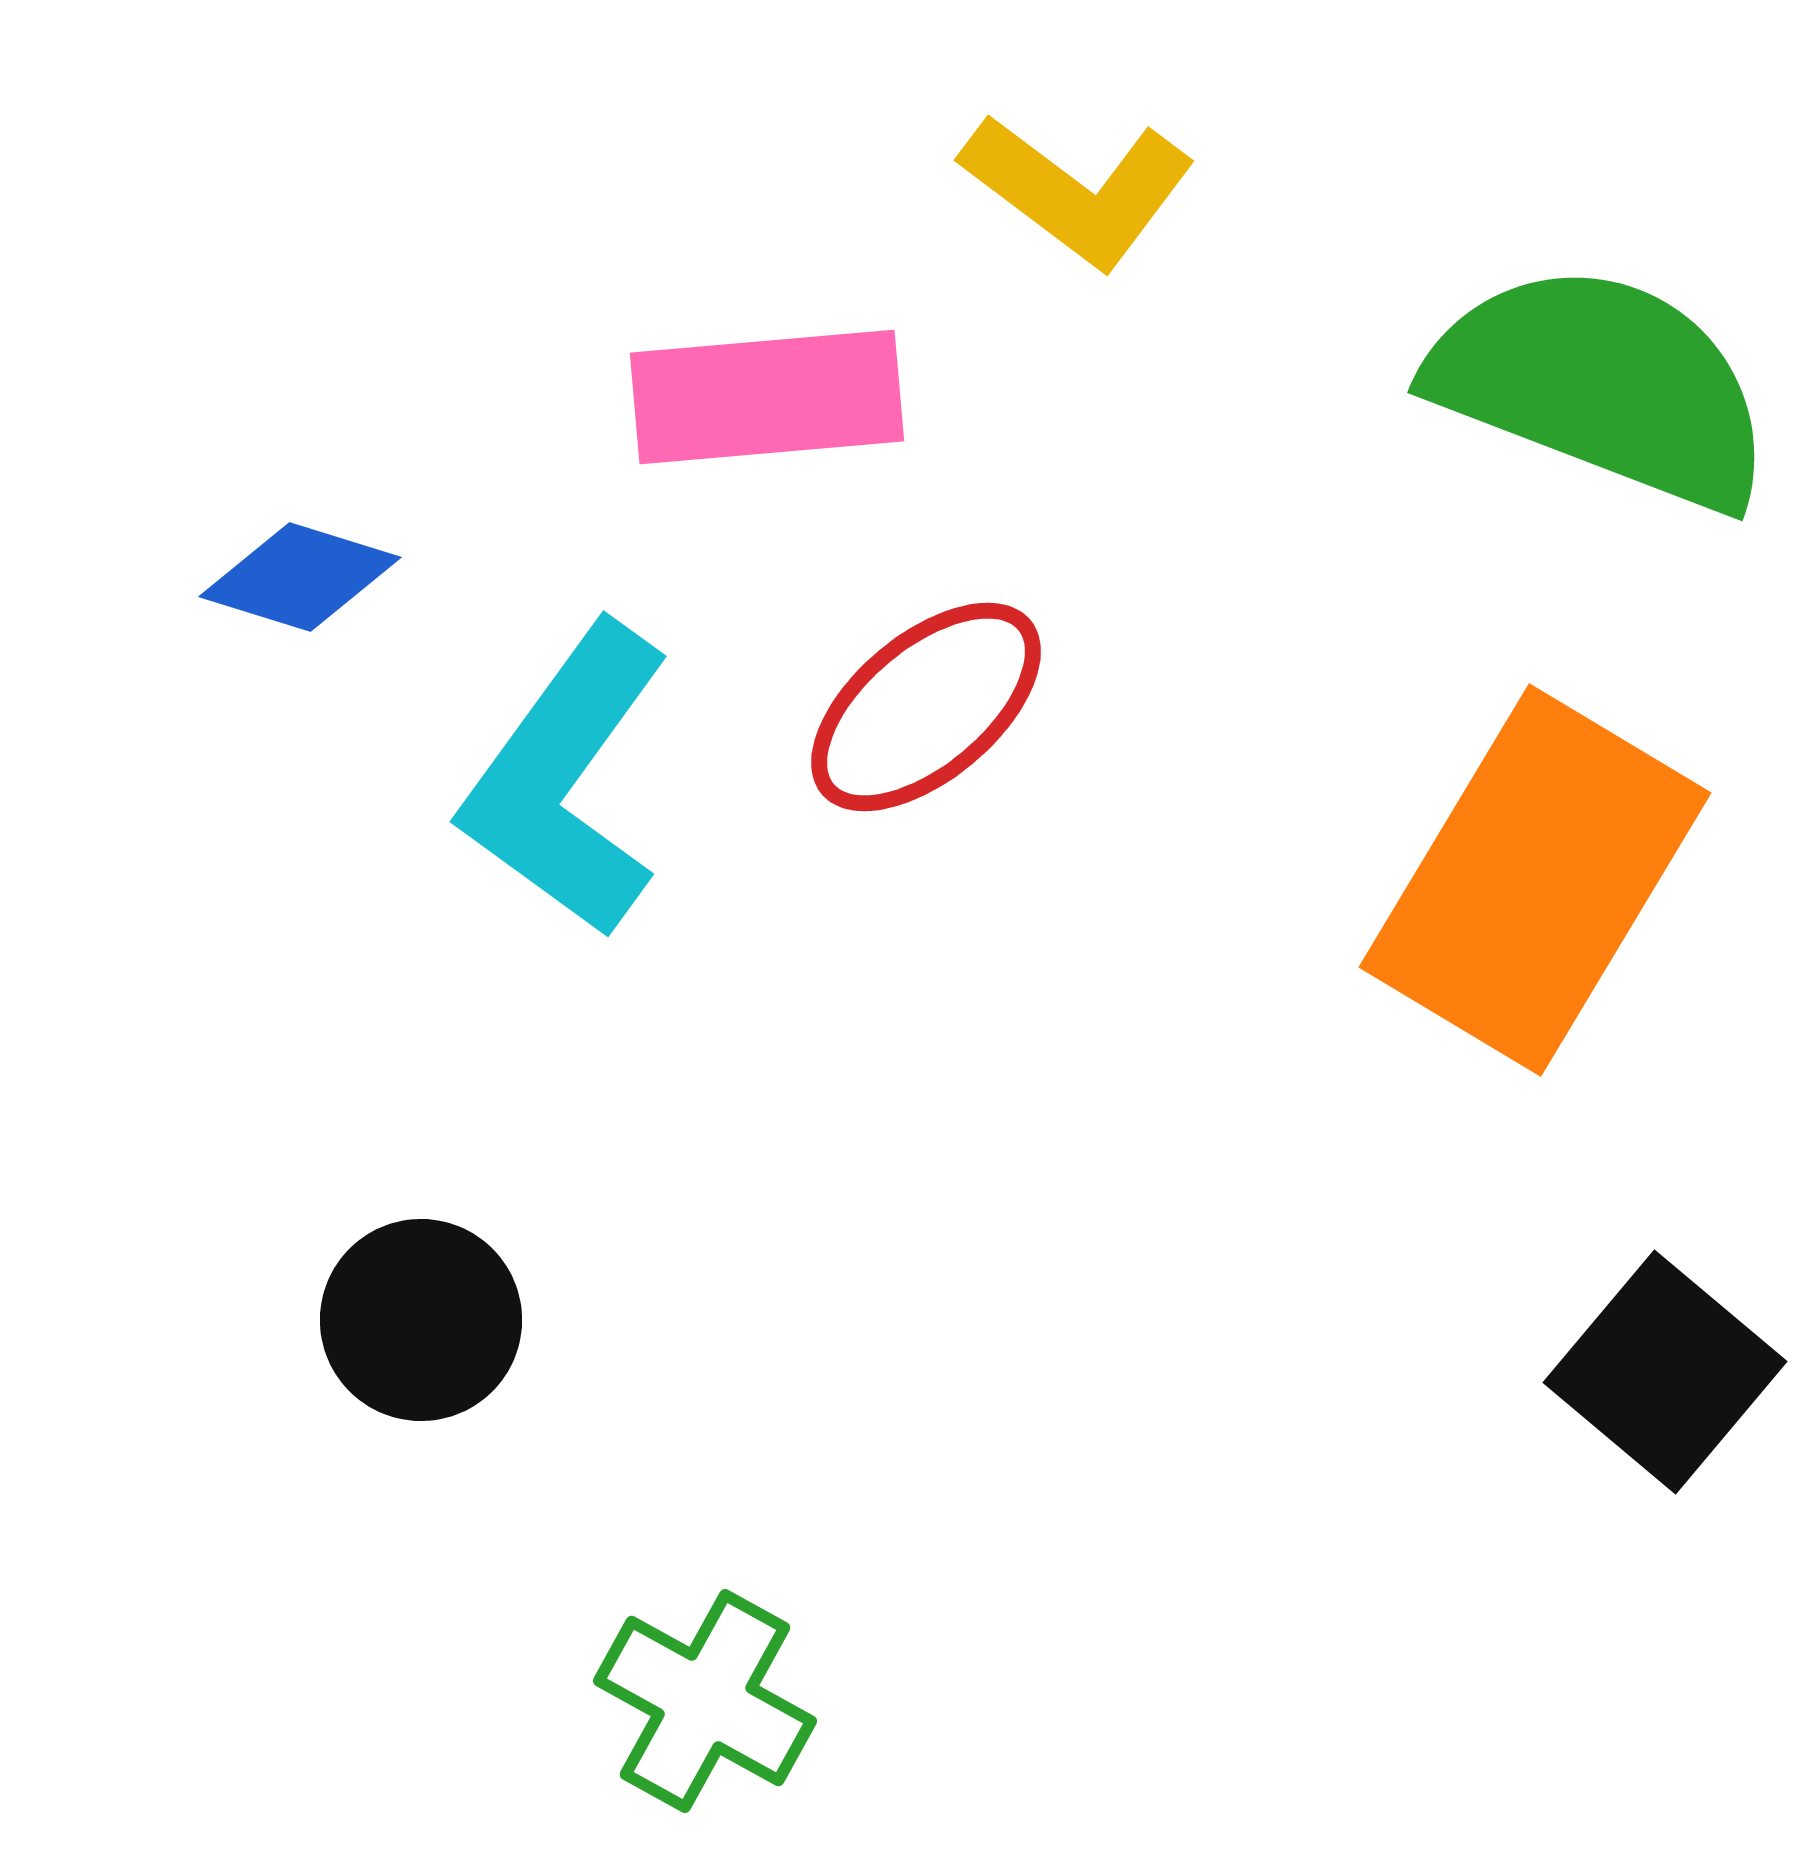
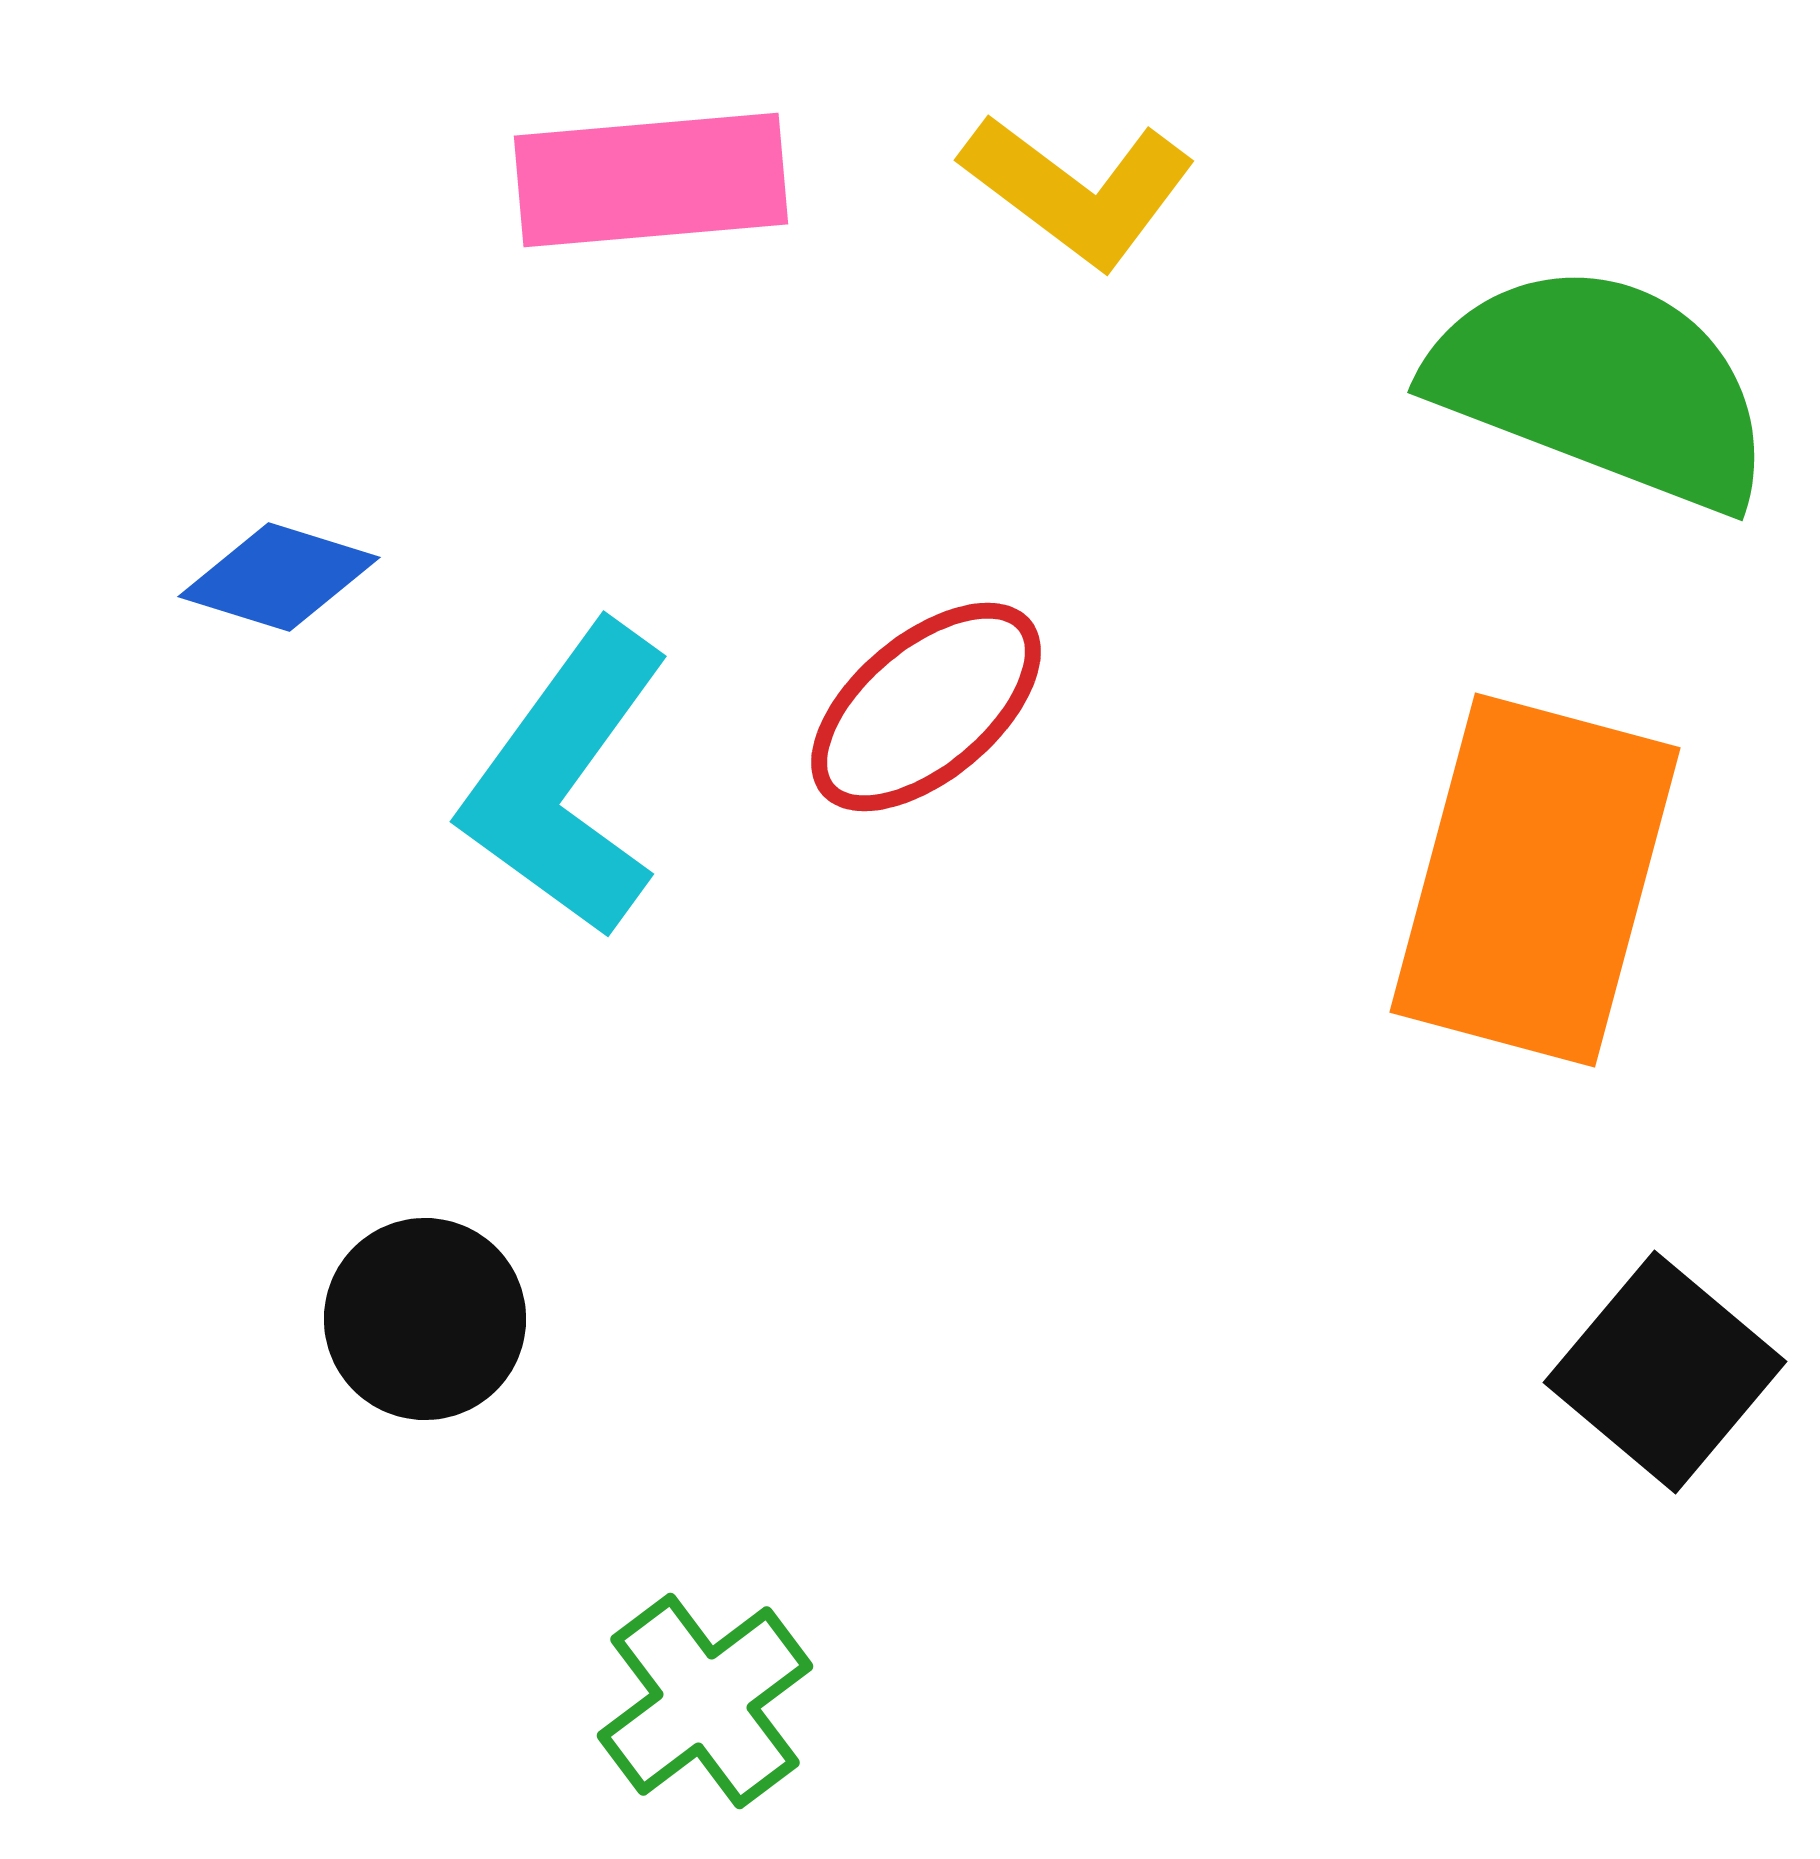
pink rectangle: moved 116 px left, 217 px up
blue diamond: moved 21 px left
orange rectangle: rotated 16 degrees counterclockwise
black circle: moved 4 px right, 1 px up
green cross: rotated 24 degrees clockwise
